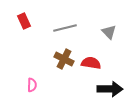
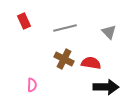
black arrow: moved 4 px left, 2 px up
